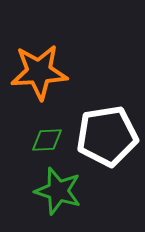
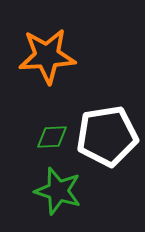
orange star: moved 8 px right, 16 px up
green diamond: moved 5 px right, 3 px up
